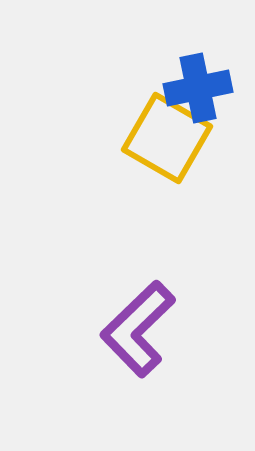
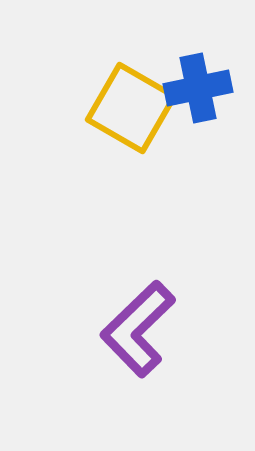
yellow square: moved 36 px left, 30 px up
